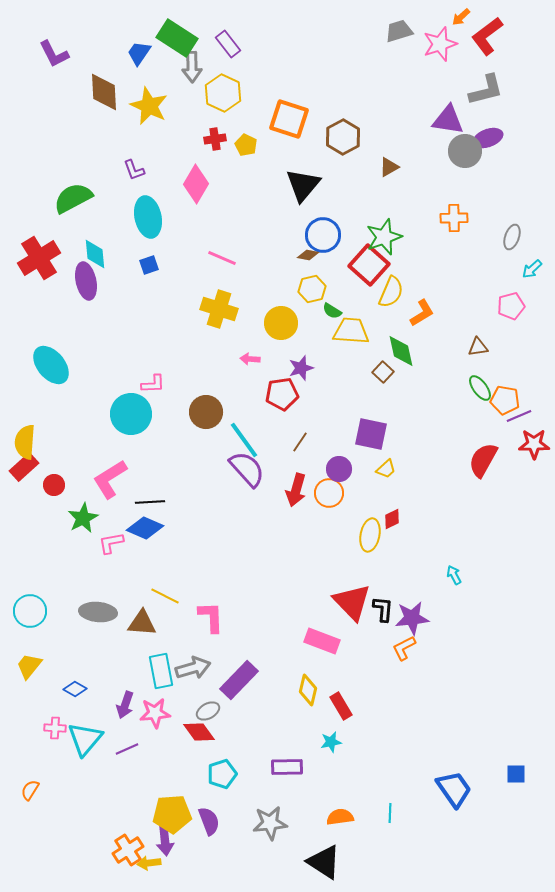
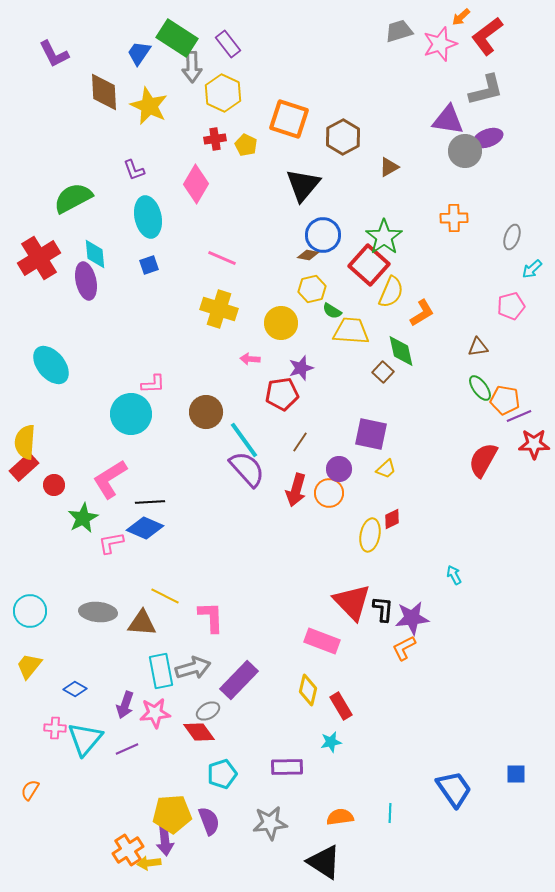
green star at (384, 237): rotated 15 degrees counterclockwise
